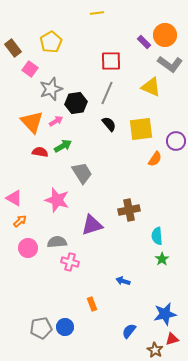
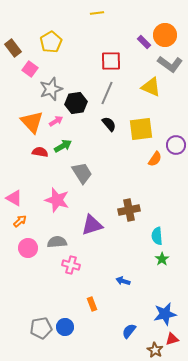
purple circle: moved 4 px down
pink cross: moved 1 px right, 3 px down
